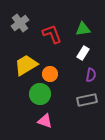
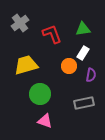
yellow trapezoid: rotated 15 degrees clockwise
orange circle: moved 19 px right, 8 px up
gray rectangle: moved 3 px left, 3 px down
